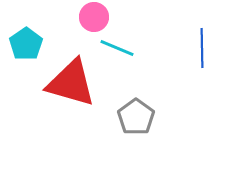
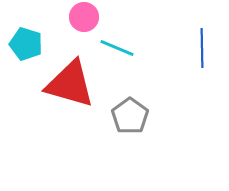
pink circle: moved 10 px left
cyan pentagon: rotated 20 degrees counterclockwise
red triangle: moved 1 px left, 1 px down
gray pentagon: moved 6 px left, 1 px up
